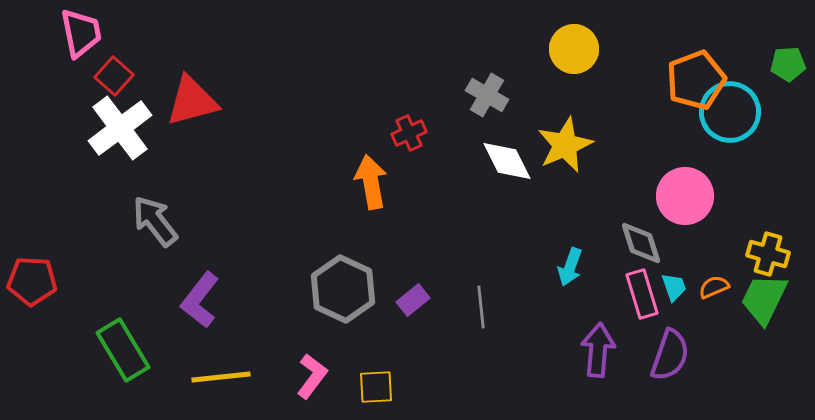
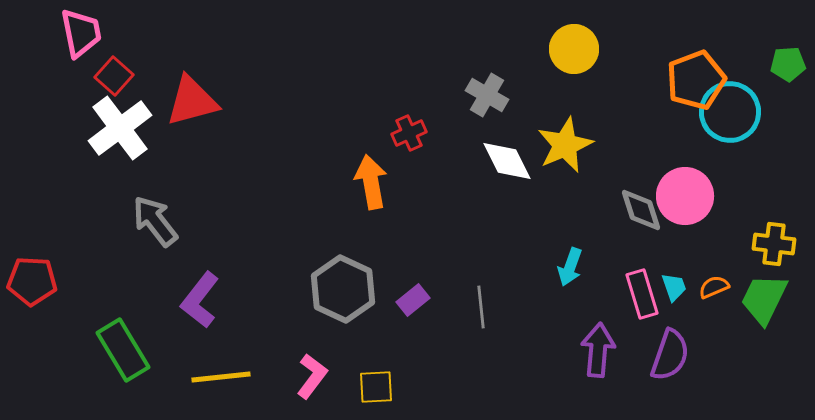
gray diamond: moved 33 px up
yellow cross: moved 6 px right, 10 px up; rotated 9 degrees counterclockwise
